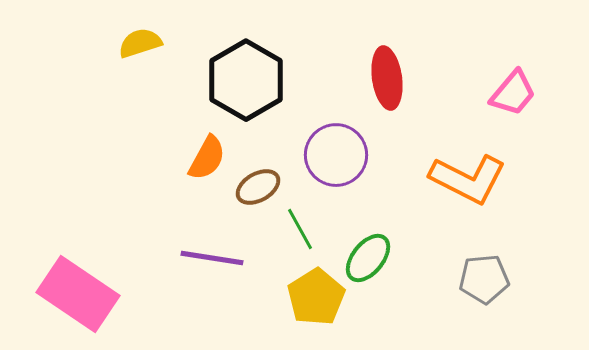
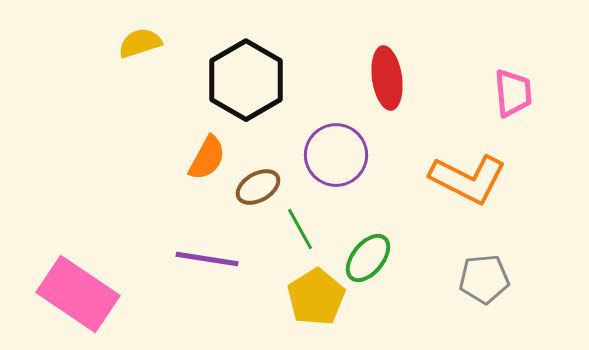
pink trapezoid: rotated 45 degrees counterclockwise
purple line: moved 5 px left, 1 px down
